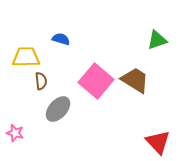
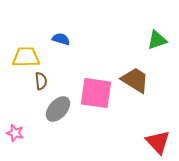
pink square: moved 12 px down; rotated 32 degrees counterclockwise
